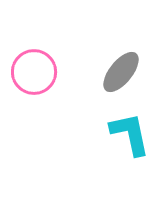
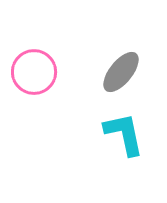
cyan L-shape: moved 6 px left
